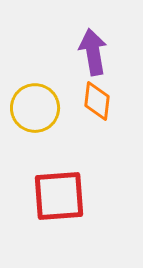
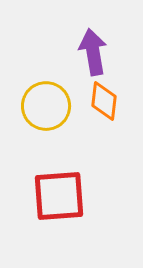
orange diamond: moved 7 px right
yellow circle: moved 11 px right, 2 px up
